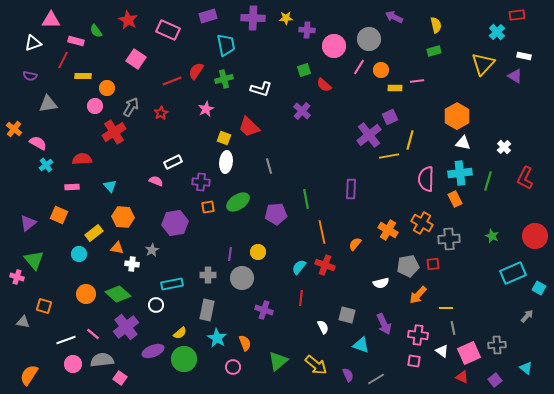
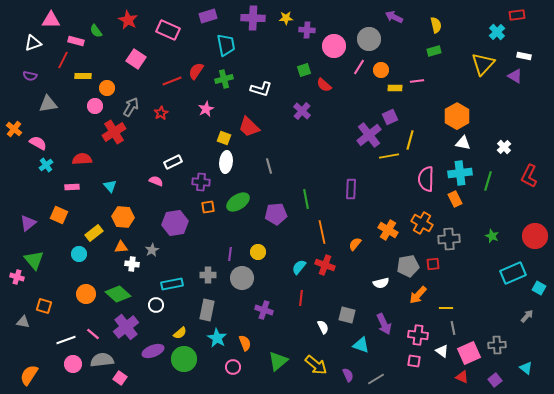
red L-shape at (525, 178): moved 4 px right, 2 px up
orange triangle at (117, 248): moved 4 px right, 1 px up; rotated 16 degrees counterclockwise
